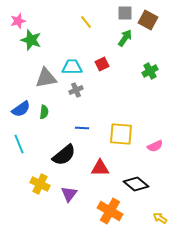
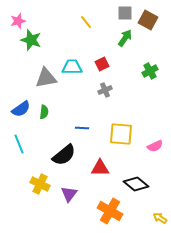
gray cross: moved 29 px right
